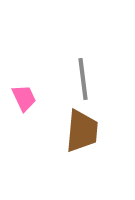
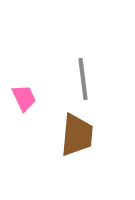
brown trapezoid: moved 5 px left, 4 px down
